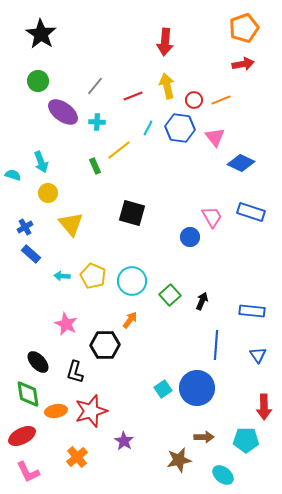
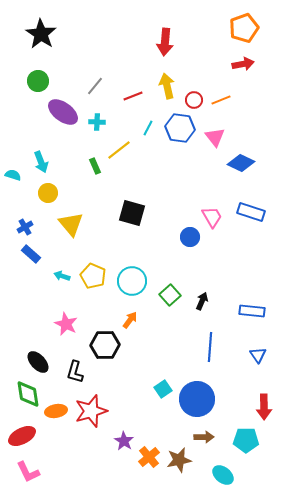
cyan arrow at (62, 276): rotated 14 degrees clockwise
blue line at (216, 345): moved 6 px left, 2 px down
blue circle at (197, 388): moved 11 px down
orange cross at (77, 457): moved 72 px right
